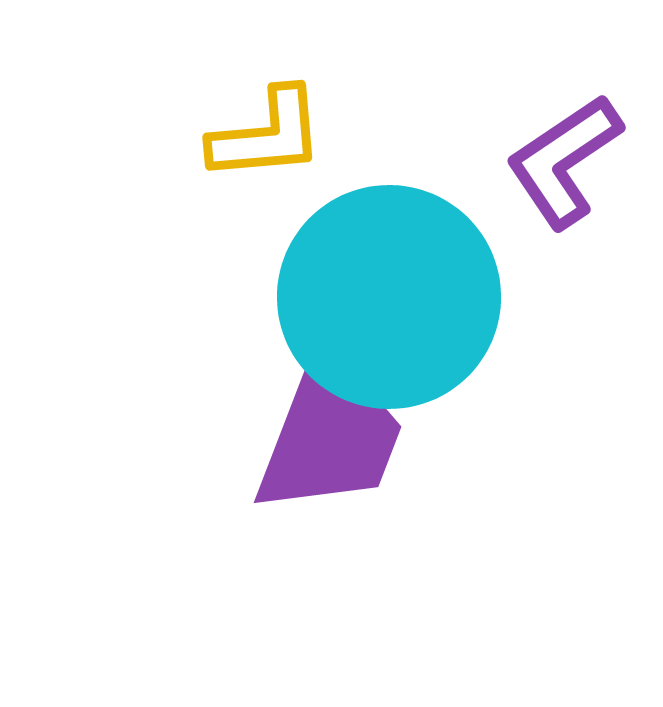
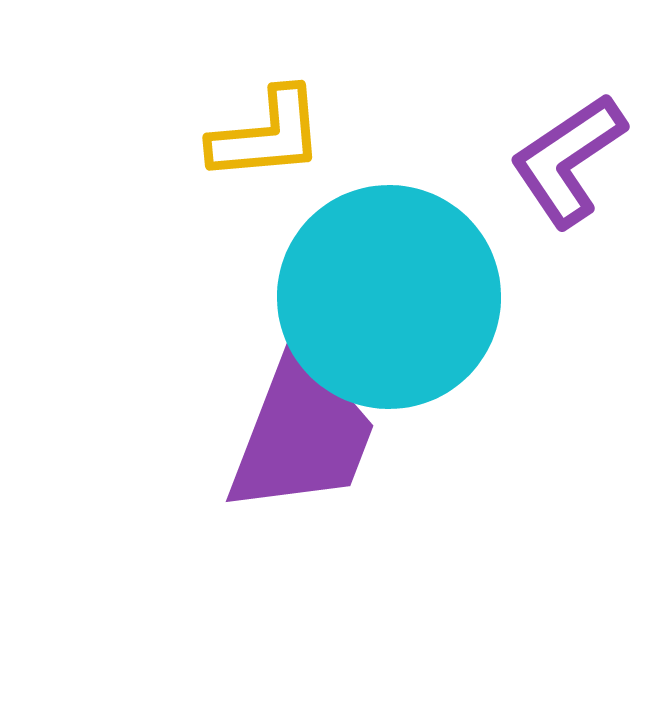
purple L-shape: moved 4 px right, 1 px up
purple trapezoid: moved 28 px left, 1 px up
